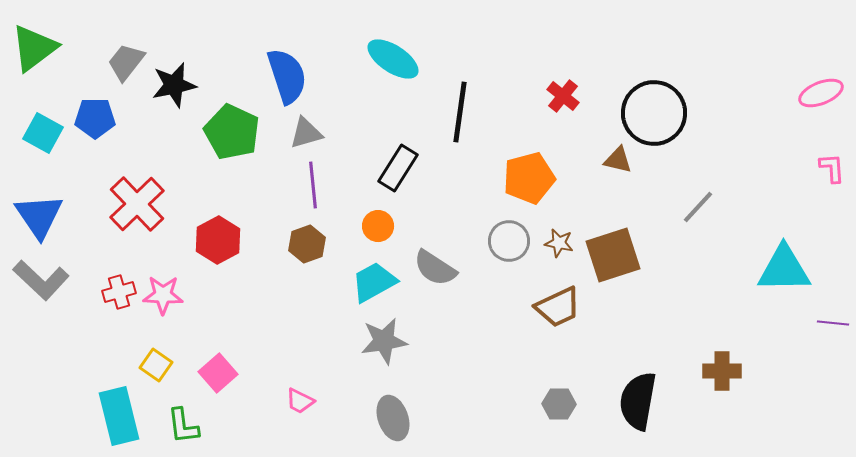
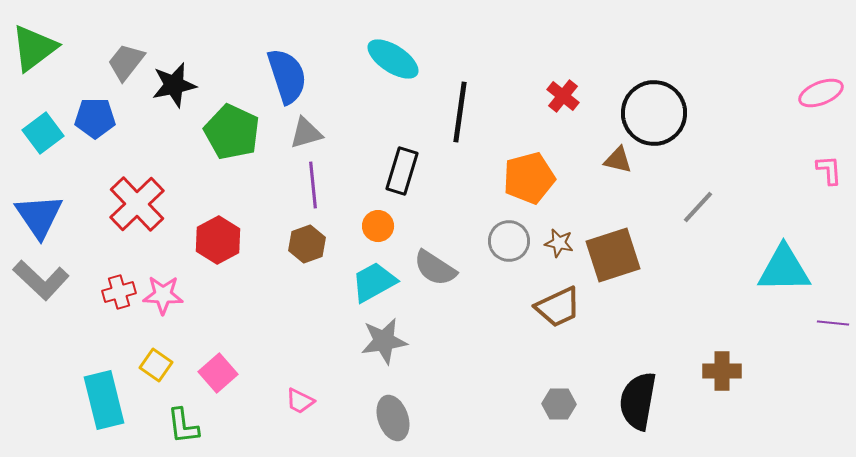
cyan square at (43, 133): rotated 24 degrees clockwise
black rectangle at (398, 168): moved 4 px right, 3 px down; rotated 15 degrees counterclockwise
pink L-shape at (832, 168): moved 3 px left, 2 px down
cyan rectangle at (119, 416): moved 15 px left, 16 px up
